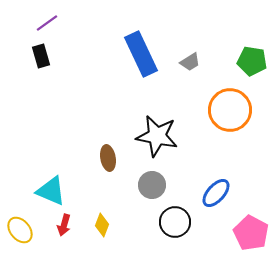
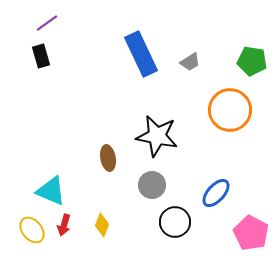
yellow ellipse: moved 12 px right
